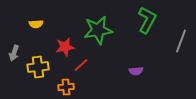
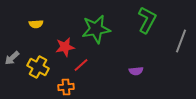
green star: moved 2 px left, 1 px up
gray arrow: moved 2 px left, 5 px down; rotated 28 degrees clockwise
yellow cross: rotated 35 degrees clockwise
